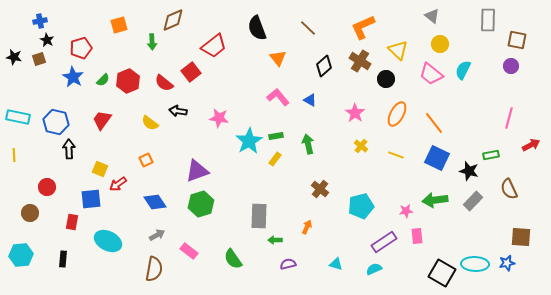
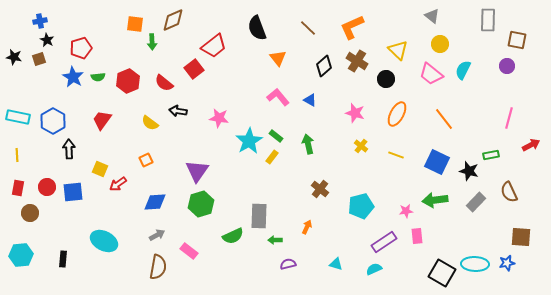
orange square at (119, 25): moved 16 px right, 1 px up; rotated 24 degrees clockwise
orange L-shape at (363, 27): moved 11 px left
brown cross at (360, 61): moved 3 px left
purple circle at (511, 66): moved 4 px left
red square at (191, 72): moved 3 px right, 3 px up
green semicircle at (103, 80): moved 5 px left, 3 px up; rotated 40 degrees clockwise
pink star at (355, 113): rotated 18 degrees counterclockwise
blue hexagon at (56, 122): moved 3 px left, 1 px up; rotated 15 degrees clockwise
orange line at (434, 123): moved 10 px right, 4 px up
green rectangle at (276, 136): rotated 48 degrees clockwise
yellow line at (14, 155): moved 3 px right
blue square at (437, 158): moved 4 px down
yellow rectangle at (275, 159): moved 3 px left, 2 px up
purple triangle at (197, 171): rotated 35 degrees counterclockwise
brown semicircle at (509, 189): moved 3 px down
blue square at (91, 199): moved 18 px left, 7 px up
gray rectangle at (473, 201): moved 3 px right, 1 px down
blue diamond at (155, 202): rotated 60 degrees counterclockwise
red rectangle at (72, 222): moved 54 px left, 34 px up
cyan ellipse at (108, 241): moved 4 px left
green semicircle at (233, 259): moved 23 px up; rotated 80 degrees counterclockwise
brown semicircle at (154, 269): moved 4 px right, 2 px up
